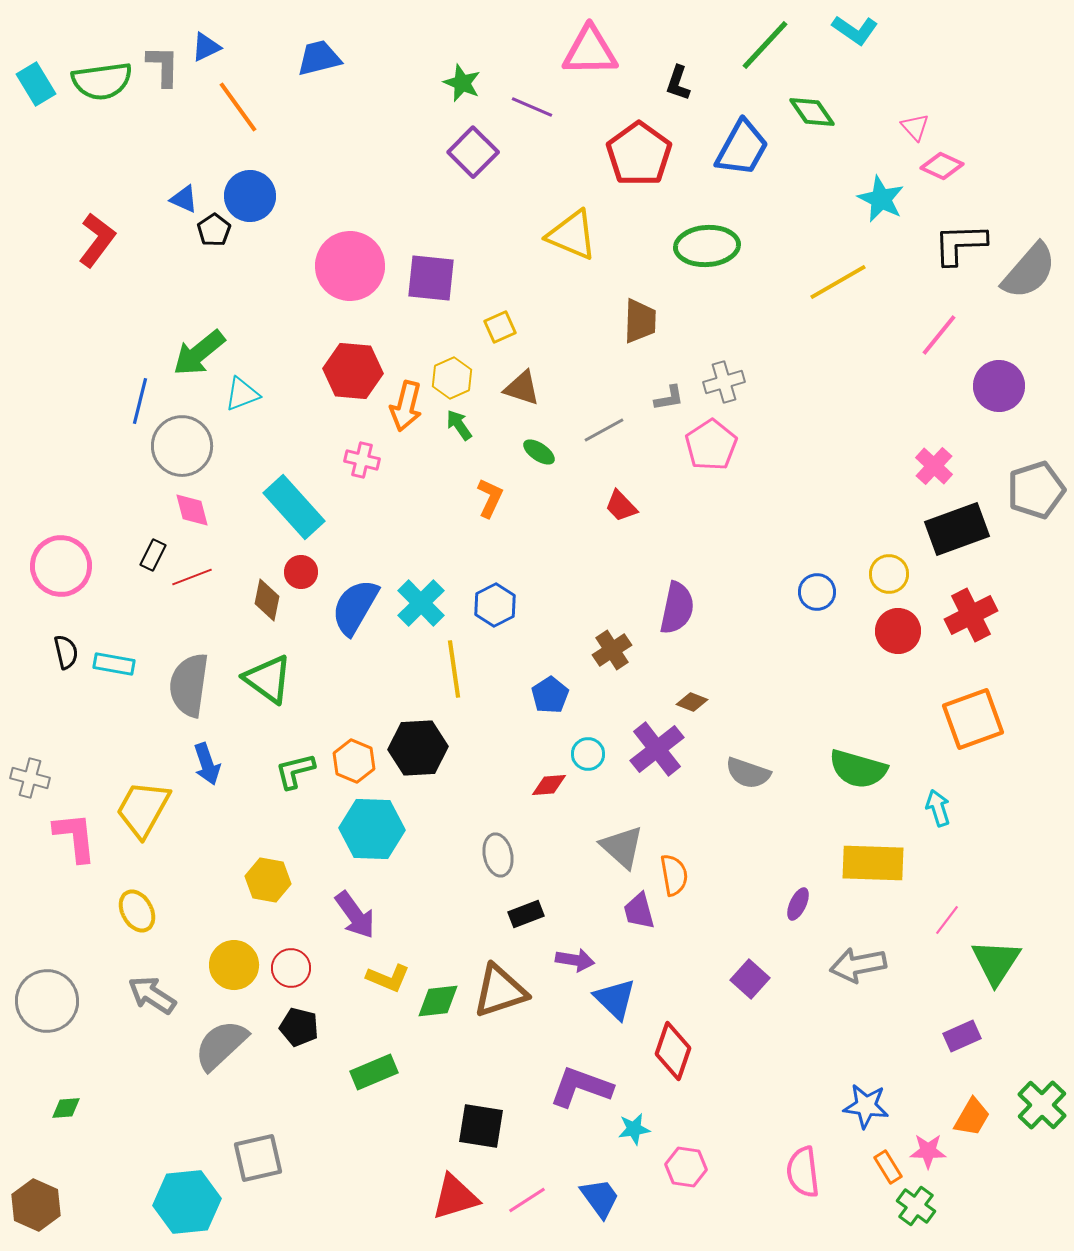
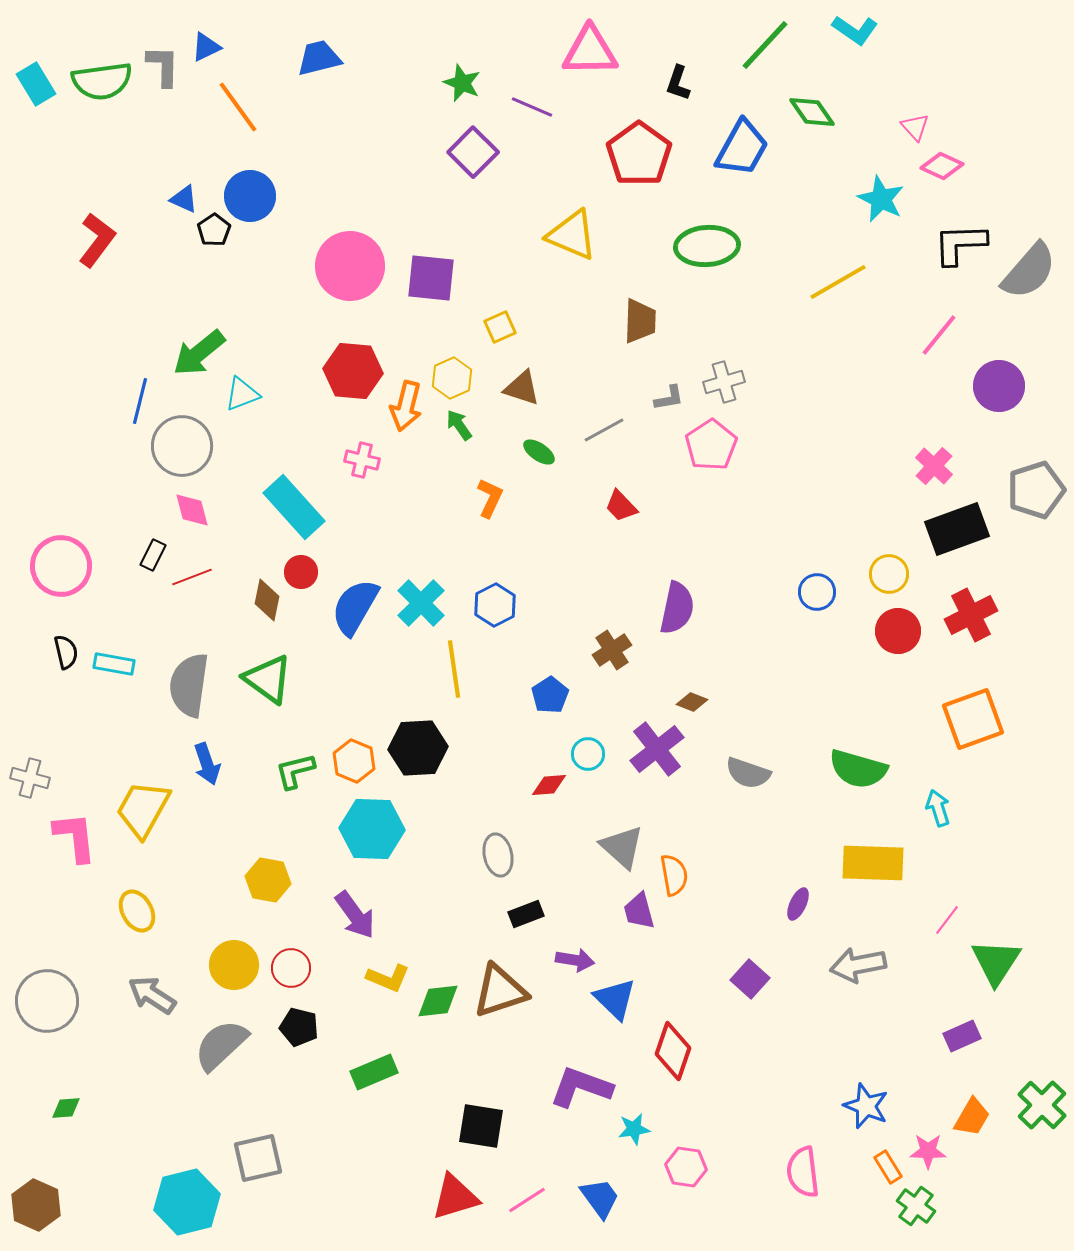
blue star at (866, 1106): rotated 15 degrees clockwise
cyan hexagon at (187, 1202): rotated 8 degrees counterclockwise
